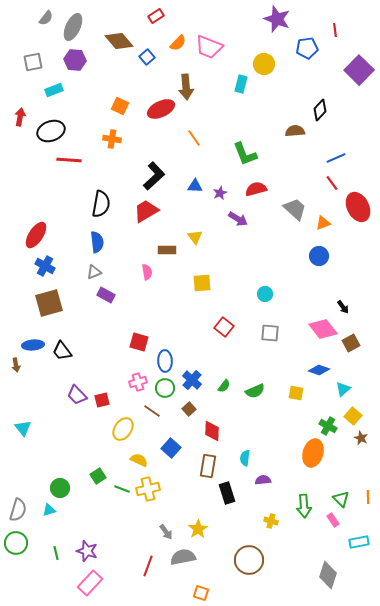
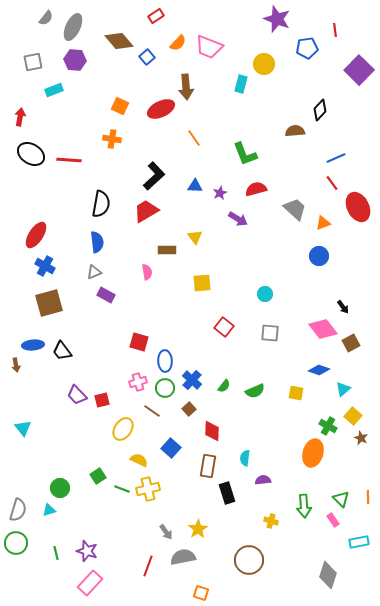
black ellipse at (51, 131): moved 20 px left, 23 px down; rotated 52 degrees clockwise
